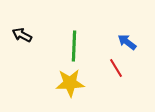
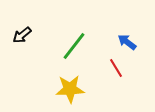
black arrow: rotated 66 degrees counterclockwise
green line: rotated 36 degrees clockwise
yellow star: moved 6 px down
